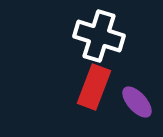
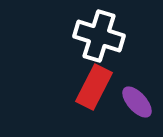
red rectangle: rotated 6 degrees clockwise
